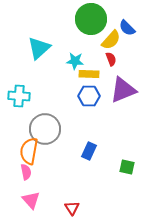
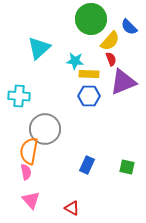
blue semicircle: moved 2 px right, 1 px up
yellow semicircle: moved 1 px left, 1 px down
purple triangle: moved 8 px up
blue rectangle: moved 2 px left, 14 px down
red triangle: rotated 28 degrees counterclockwise
